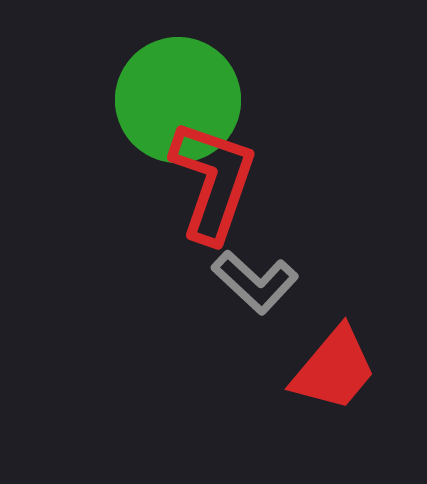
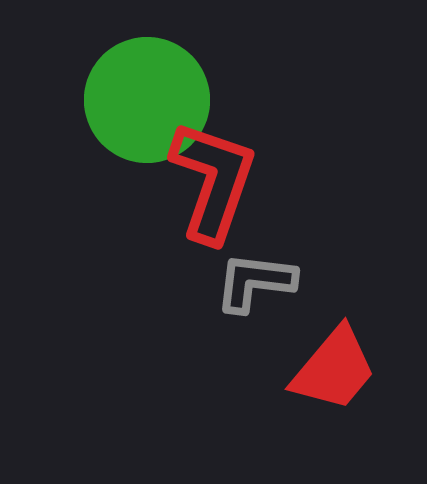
green circle: moved 31 px left
gray L-shape: rotated 144 degrees clockwise
